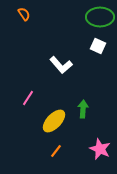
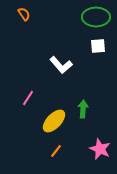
green ellipse: moved 4 px left
white square: rotated 28 degrees counterclockwise
